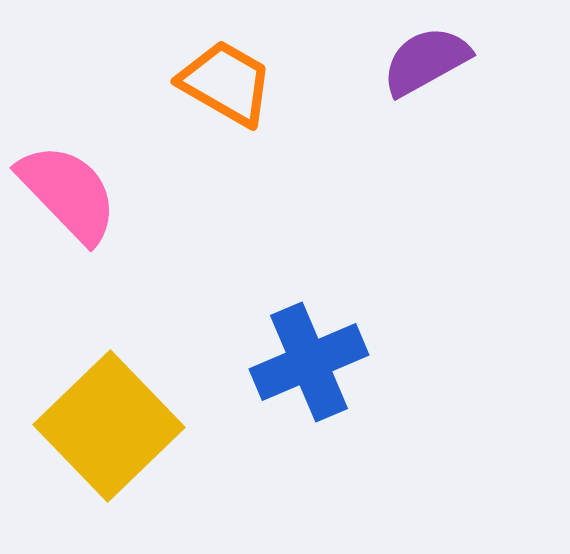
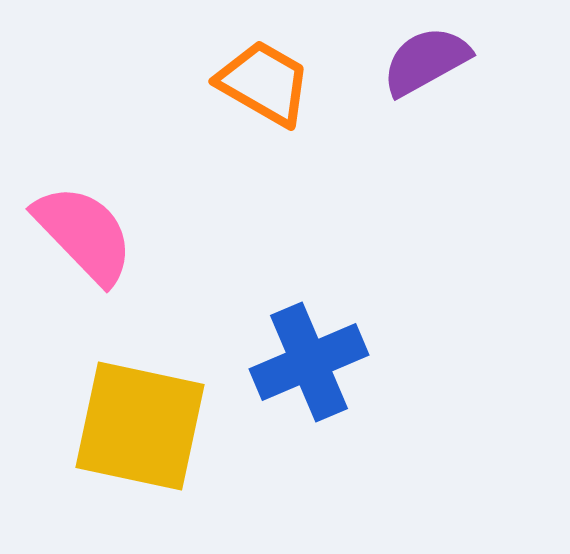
orange trapezoid: moved 38 px right
pink semicircle: moved 16 px right, 41 px down
yellow square: moved 31 px right; rotated 34 degrees counterclockwise
